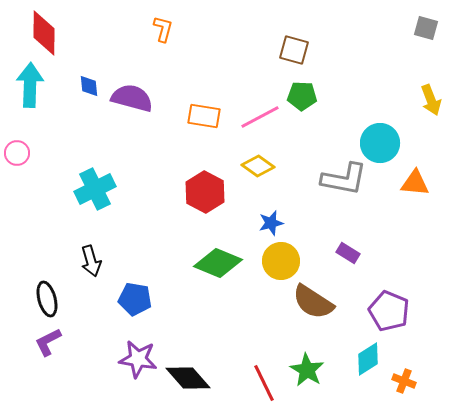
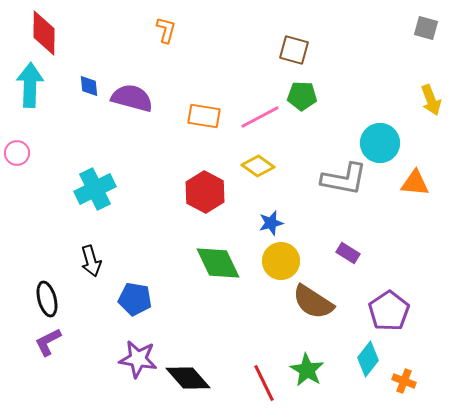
orange L-shape: moved 3 px right, 1 px down
green diamond: rotated 42 degrees clockwise
purple pentagon: rotated 15 degrees clockwise
cyan diamond: rotated 20 degrees counterclockwise
